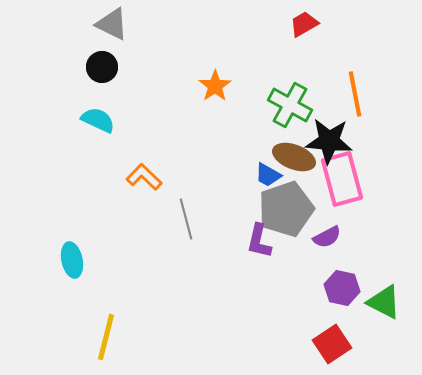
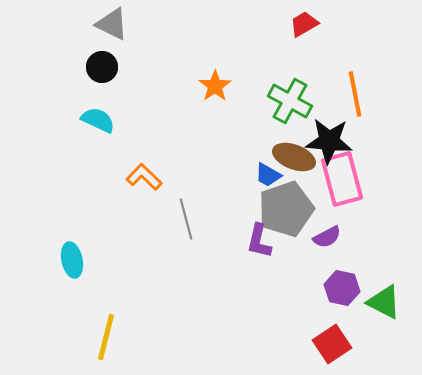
green cross: moved 4 px up
